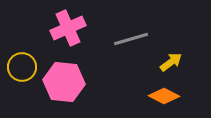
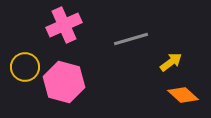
pink cross: moved 4 px left, 3 px up
yellow circle: moved 3 px right
pink hexagon: rotated 9 degrees clockwise
orange diamond: moved 19 px right, 1 px up; rotated 16 degrees clockwise
